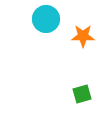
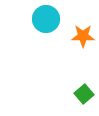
green square: moved 2 px right; rotated 24 degrees counterclockwise
